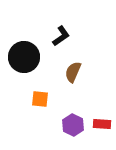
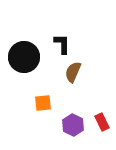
black L-shape: moved 1 px right, 8 px down; rotated 55 degrees counterclockwise
orange square: moved 3 px right, 4 px down; rotated 12 degrees counterclockwise
red rectangle: moved 2 px up; rotated 60 degrees clockwise
